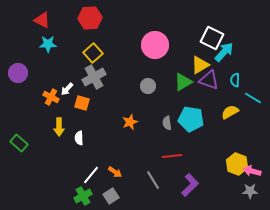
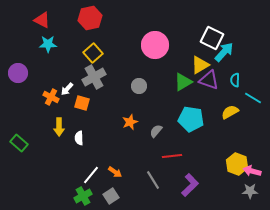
red hexagon: rotated 10 degrees counterclockwise
gray circle: moved 9 px left
gray semicircle: moved 11 px left, 8 px down; rotated 48 degrees clockwise
